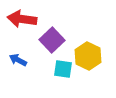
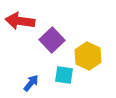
red arrow: moved 2 px left, 2 px down
blue arrow: moved 13 px right, 23 px down; rotated 102 degrees clockwise
cyan square: moved 1 px right, 6 px down
